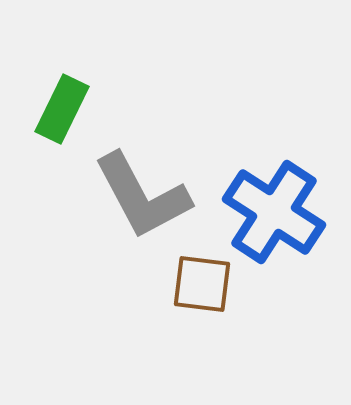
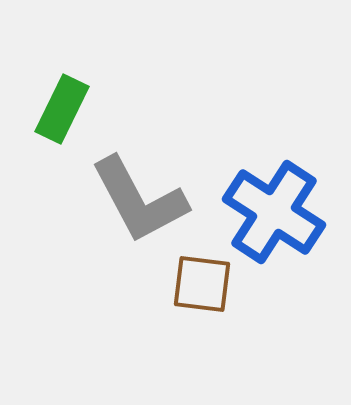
gray L-shape: moved 3 px left, 4 px down
